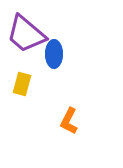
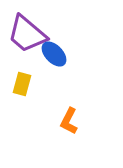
purple trapezoid: moved 1 px right
blue ellipse: rotated 44 degrees counterclockwise
